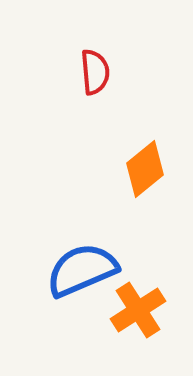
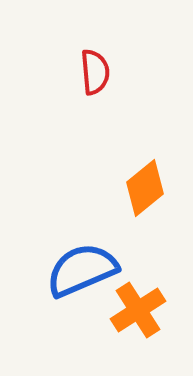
orange diamond: moved 19 px down
